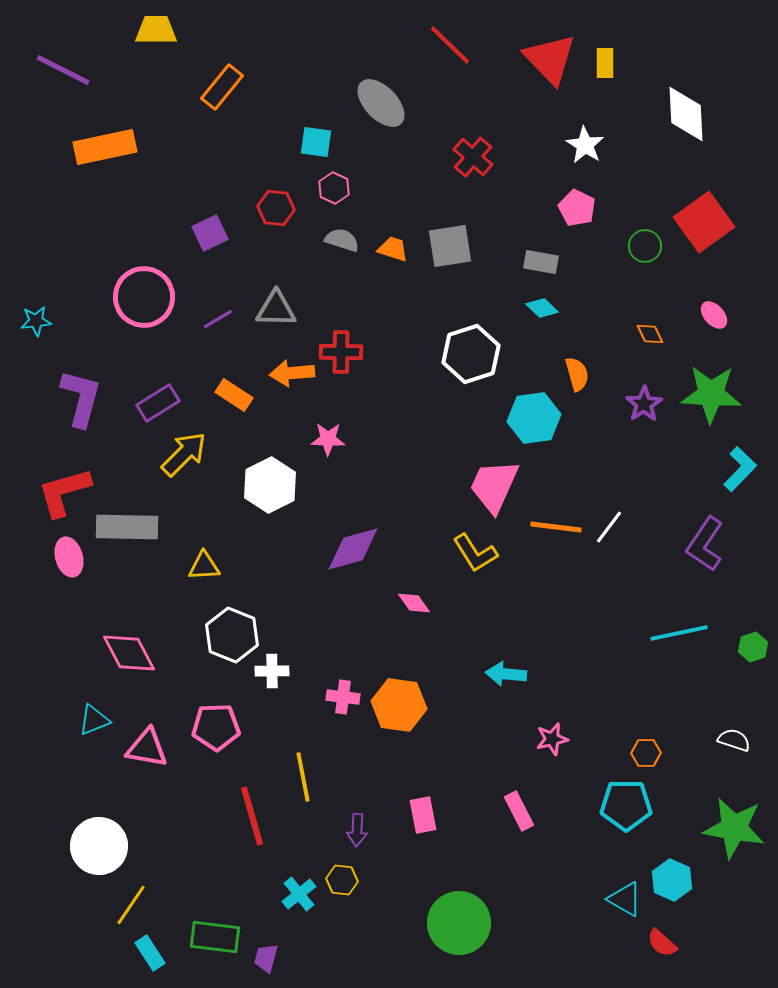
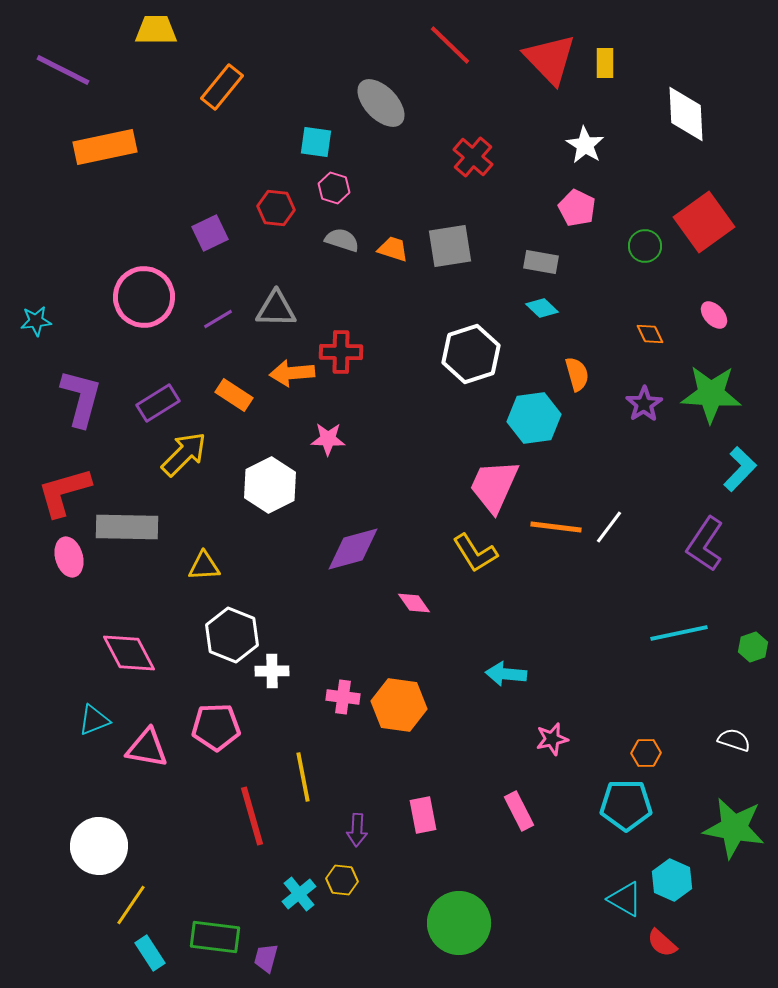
pink hexagon at (334, 188): rotated 8 degrees counterclockwise
